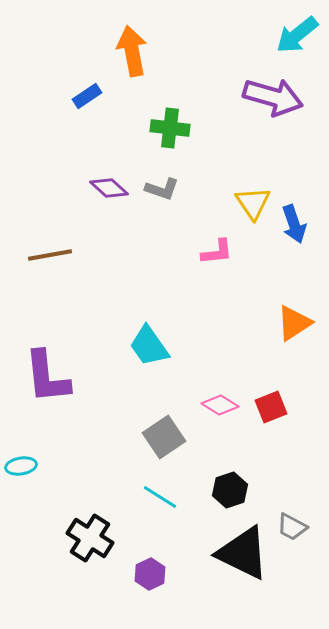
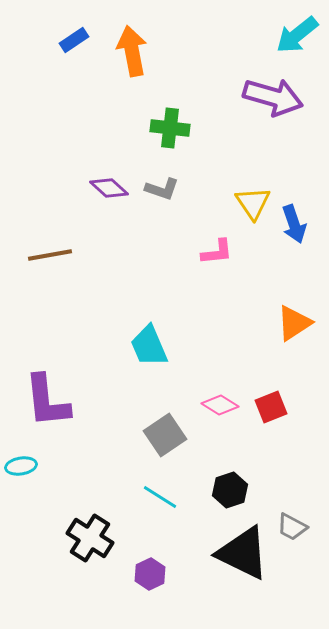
blue rectangle: moved 13 px left, 56 px up
cyan trapezoid: rotated 12 degrees clockwise
purple L-shape: moved 24 px down
gray square: moved 1 px right, 2 px up
